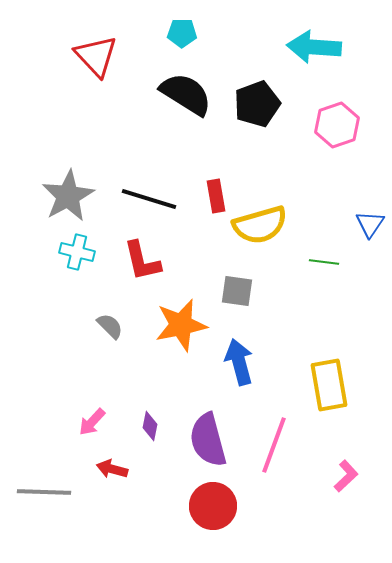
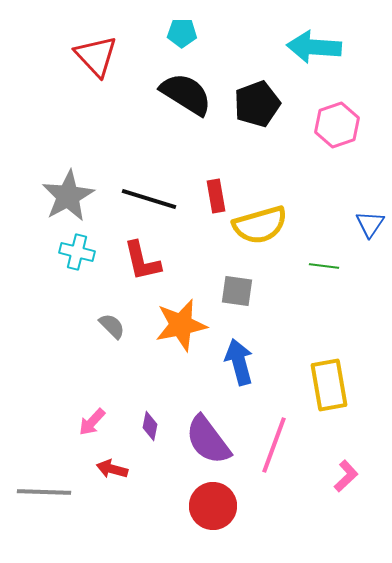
green line: moved 4 px down
gray semicircle: moved 2 px right
purple semicircle: rotated 22 degrees counterclockwise
